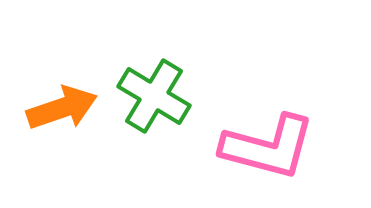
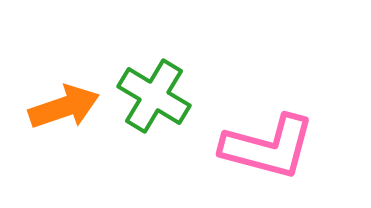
orange arrow: moved 2 px right, 1 px up
